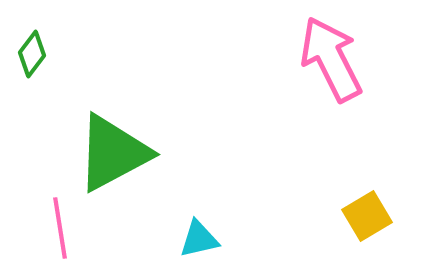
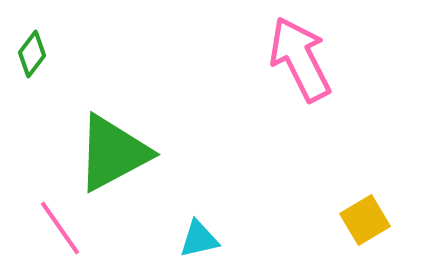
pink arrow: moved 31 px left
yellow square: moved 2 px left, 4 px down
pink line: rotated 26 degrees counterclockwise
